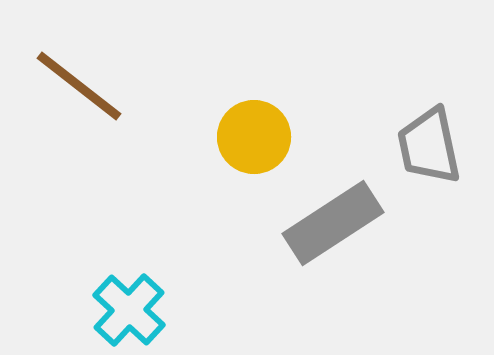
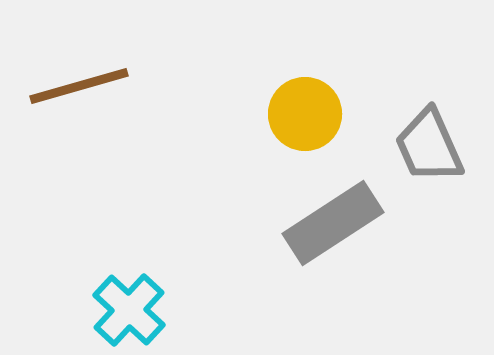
brown line: rotated 54 degrees counterclockwise
yellow circle: moved 51 px right, 23 px up
gray trapezoid: rotated 12 degrees counterclockwise
